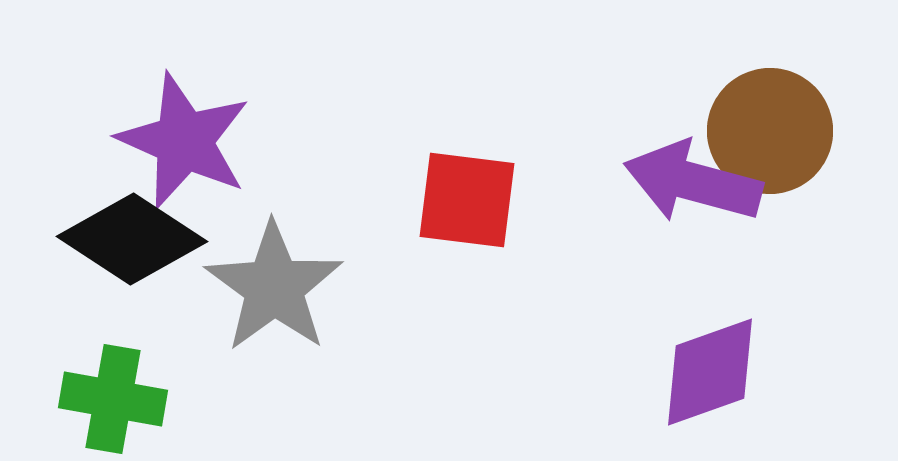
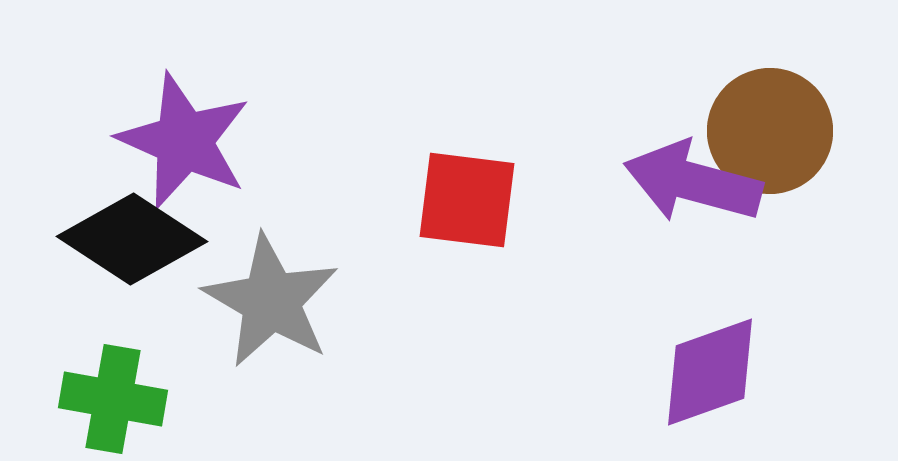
gray star: moved 3 px left, 14 px down; rotated 6 degrees counterclockwise
